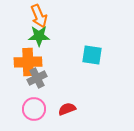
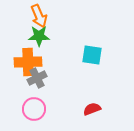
red semicircle: moved 25 px right
